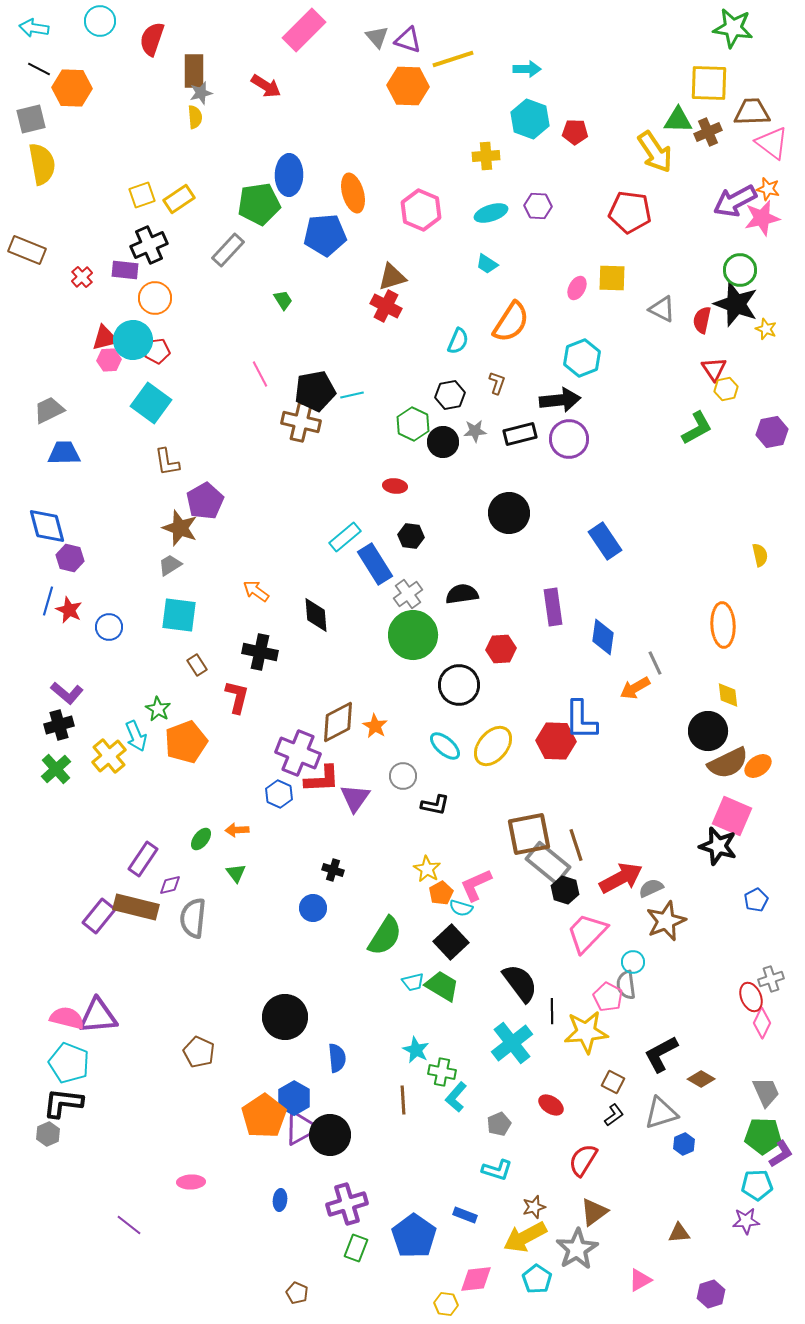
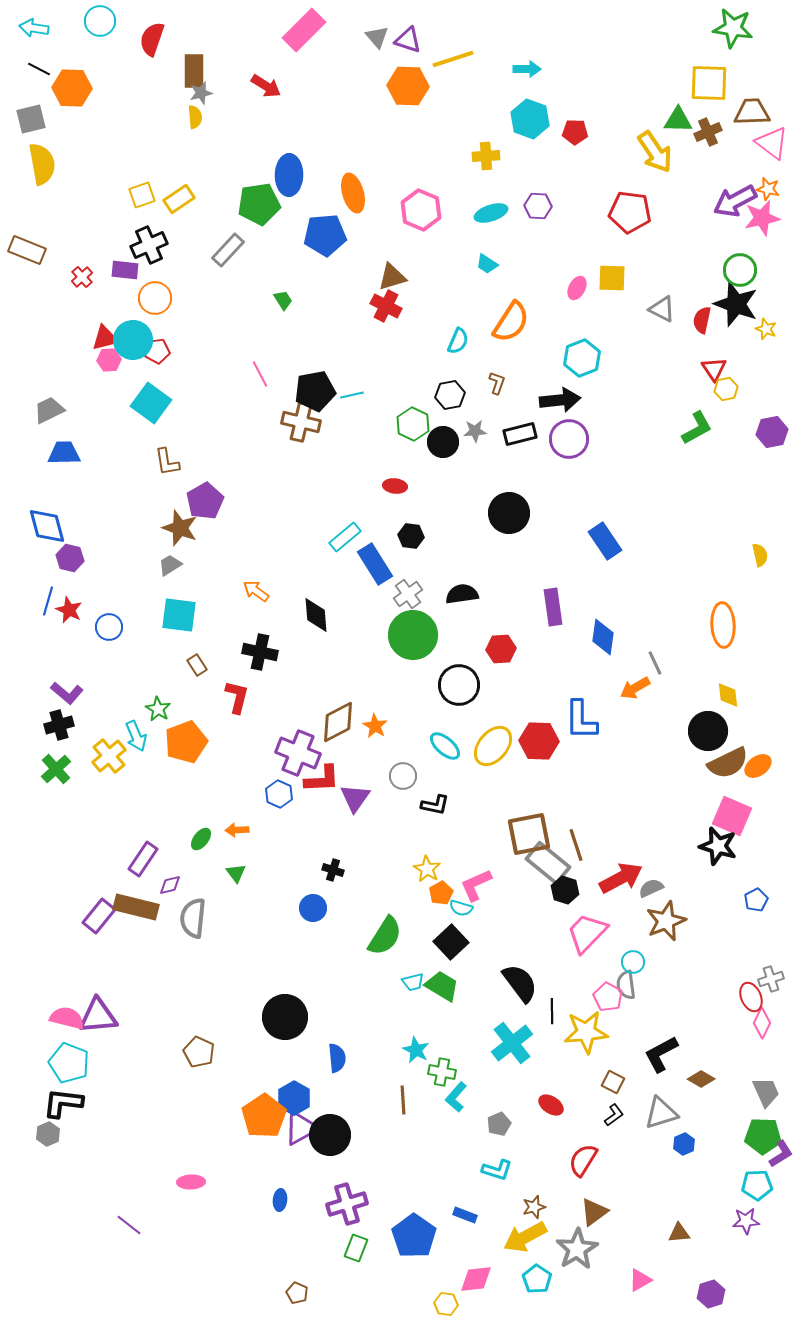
red hexagon at (556, 741): moved 17 px left
